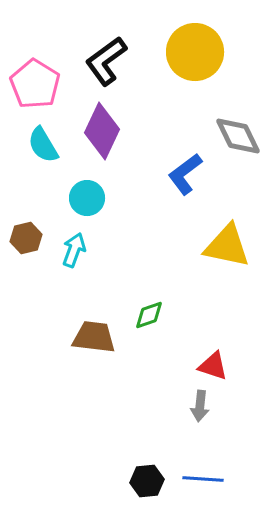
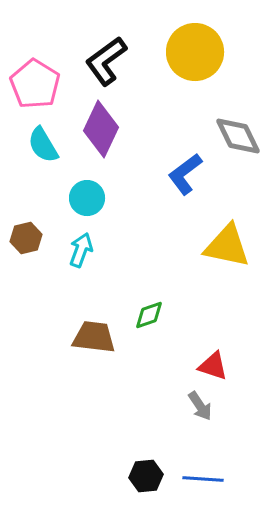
purple diamond: moved 1 px left, 2 px up
cyan arrow: moved 7 px right
gray arrow: rotated 40 degrees counterclockwise
black hexagon: moved 1 px left, 5 px up
